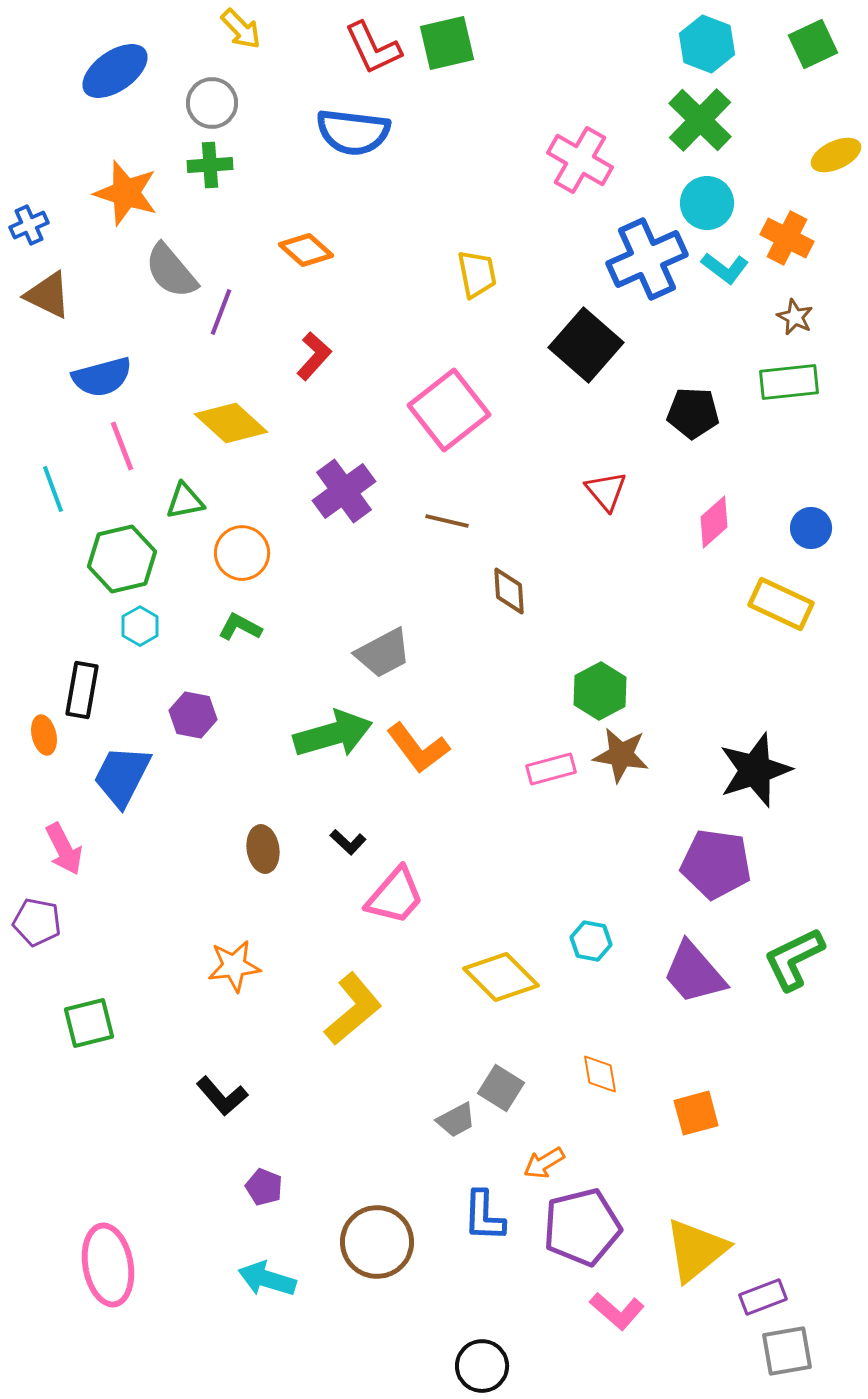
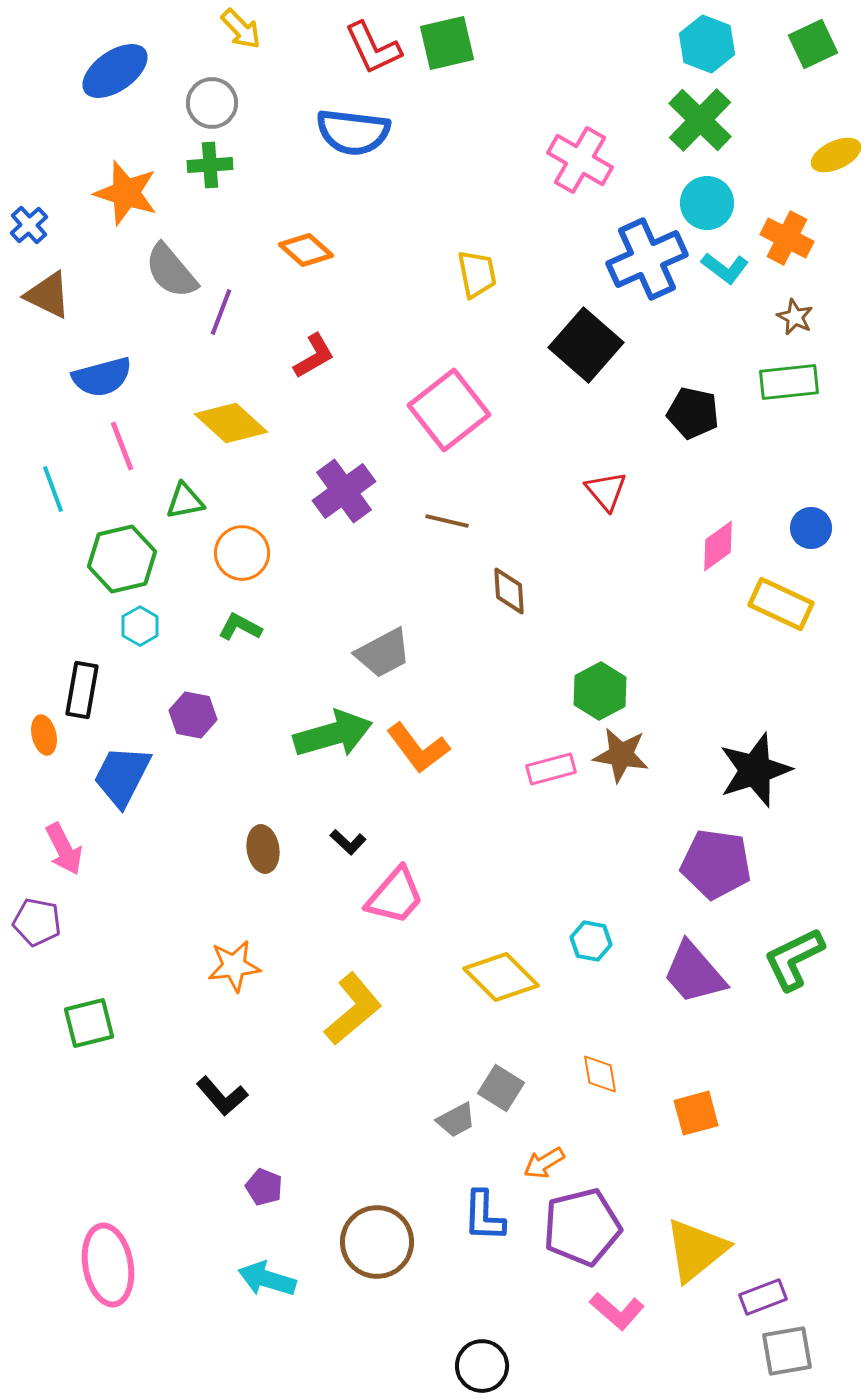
blue cross at (29, 225): rotated 18 degrees counterclockwise
red L-shape at (314, 356): rotated 18 degrees clockwise
black pentagon at (693, 413): rotated 9 degrees clockwise
pink diamond at (714, 522): moved 4 px right, 24 px down; rotated 6 degrees clockwise
